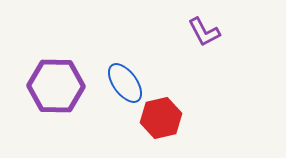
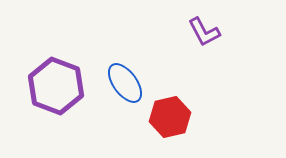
purple hexagon: rotated 20 degrees clockwise
red hexagon: moved 9 px right, 1 px up
